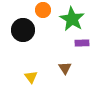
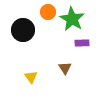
orange circle: moved 5 px right, 2 px down
